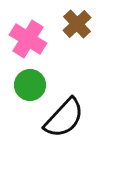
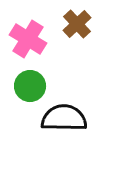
green circle: moved 1 px down
black semicircle: rotated 132 degrees counterclockwise
